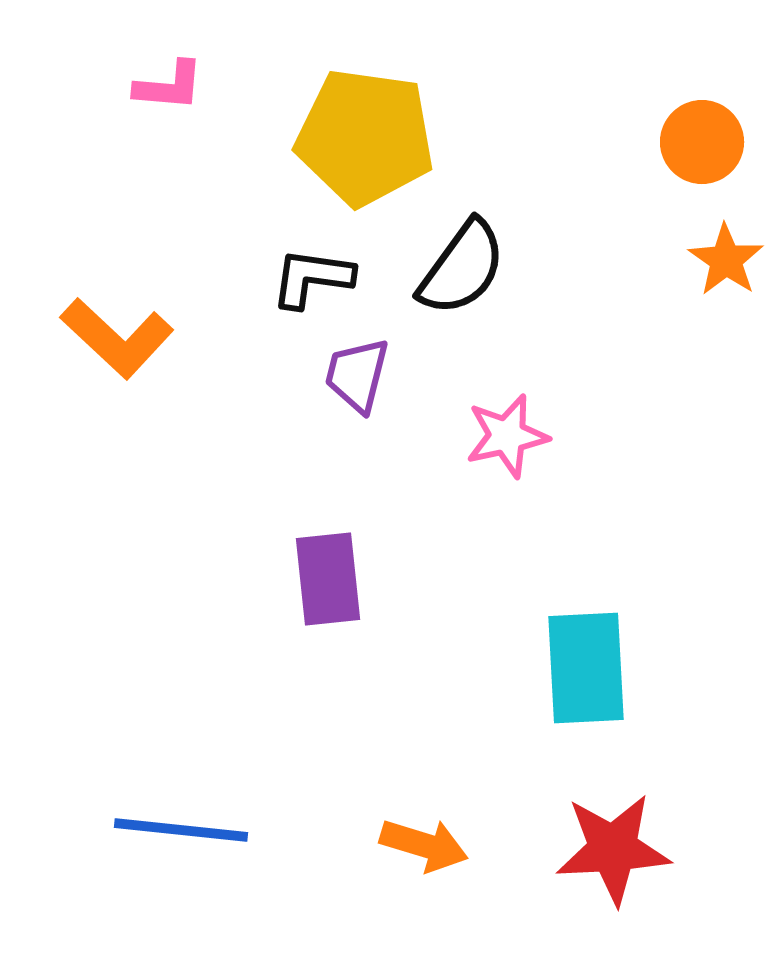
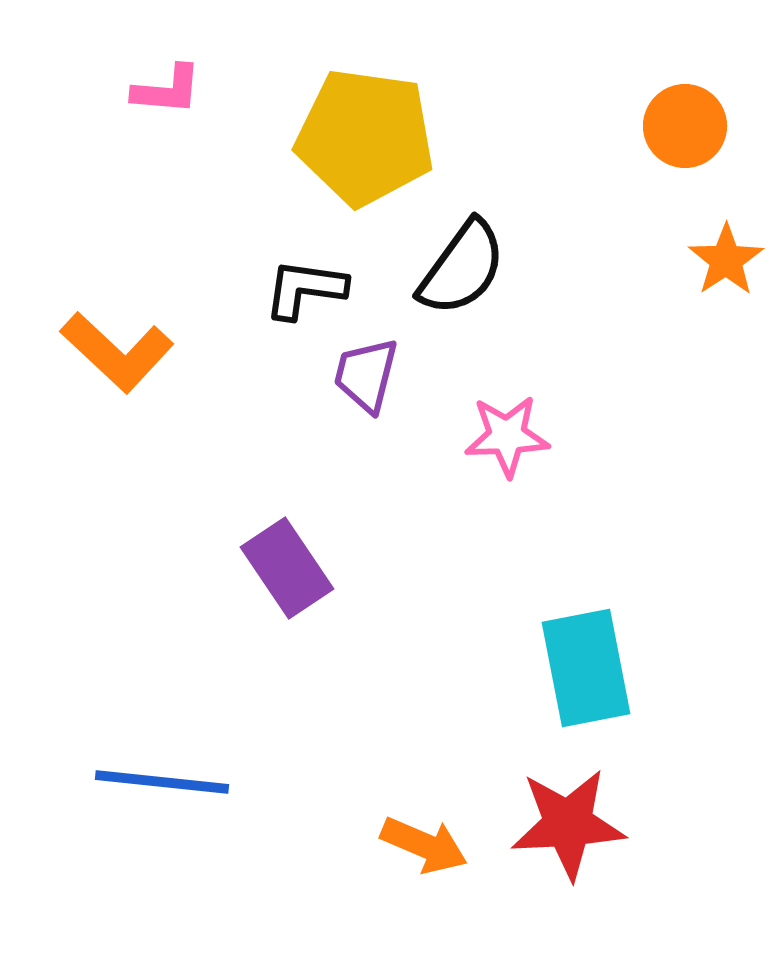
pink L-shape: moved 2 px left, 4 px down
orange circle: moved 17 px left, 16 px up
orange star: rotated 4 degrees clockwise
black L-shape: moved 7 px left, 11 px down
orange L-shape: moved 14 px down
purple trapezoid: moved 9 px right
pink star: rotated 10 degrees clockwise
purple rectangle: moved 41 px left, 11 px up; rotated 28 degrees counterclockwise
cyan rectangle: rotated 8 degrees counterclockwise
blue line: moved 19 px left, 48 px up
orange arrow: rotated 6 degrees clockwise
red star: moved 45 px left, 25 px up
